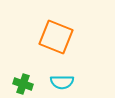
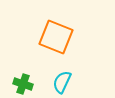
cyan semicircle: rotated 115 degrees clockwise
